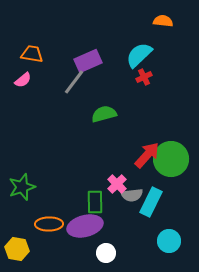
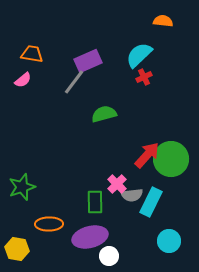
purple ellipse: moved 5 px right, 11 px down
white circle: moved 3 px right, 3 px down
